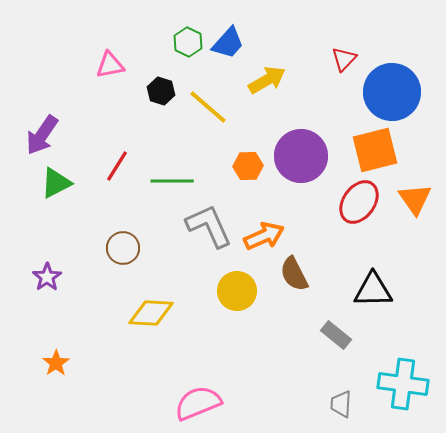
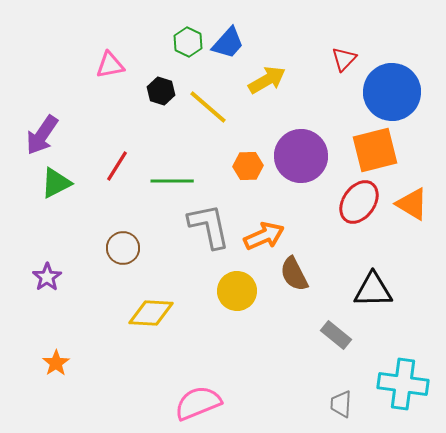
orange triangle: moved 3 px left, 5 px down; rotated 24 degrees counterclockwise
gray L-shape: rotated 12 degrees clockwise
